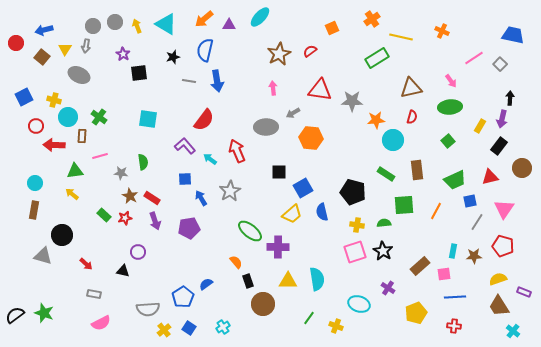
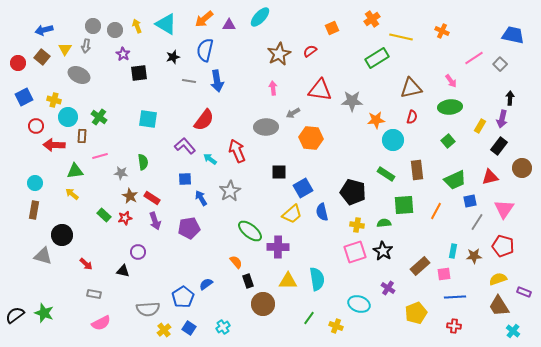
gray circle at (115, 22): moved 8 px down
red circle at (16, 43): moved 2 px right, 20 px down
